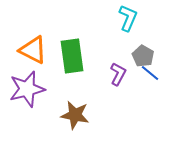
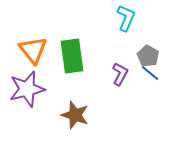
cyan L-shape: moved 2 px left
orange triangle: rotated 24 degrees clockwise
gray pentagon: moved 5 px right
purple L-shape: moved 2 px right
brown star: rotated 8 degrees clockwise
